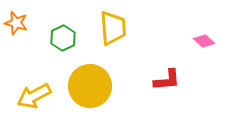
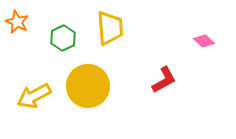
orange star: moved 1 px right, 1 px up; rotated 10 degrees clockwise
yellow trapezoid: moved 3 px left
red L-shape: moved 3 px left; rotated 24 degrees counterclockwise
yellow circle: moved 2 px left
